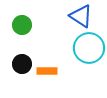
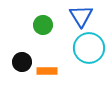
blue triangle: rotated 25 degrees clockwise
green circle: moved 21 px right
black circle: moved 2 px up
